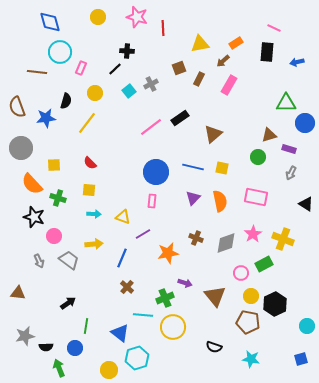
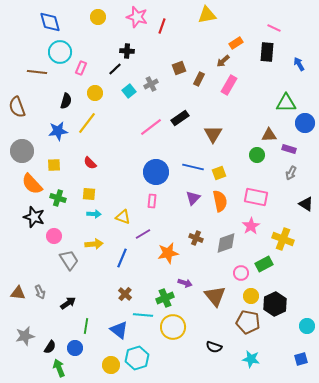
red line at (163, 28): moved 1 px left, 2 px up; rotated 21 degrees clockwise
yellow triangle at (200, 44): moved 7 px right, 29 px up
blue arrow at (297, 62): moved 2 px right, 2 px down; rotated 72 degrees clockwise
blue star at (46, 118): moved 12 px right, 13 px down
brown triangle at (213, 134): rotated 18 degrees counterclockwise
brown triangle at (269, 135): rotated 14 degrees clockwise
gray circle at (21, 148): moved 1 px right, 3 px down
green circle at (258, 157): moved 1 px left, 2 px up
yellow square at (222, 168): moved 3 px left, 5 px down; rotated 32 degrees counterclockwise
yellow square at (89, 190): moved 4 px down
pink star at (253, 234): moved 2 px left, 8 px up
gray trapezoid at (69, 260): rotated 20 degrees clockwise
gray arrow at (39, 261): moved 1 px right, 31 px down
brown cross at (127, 287): moved 2 px left, 7 px down
blue triangle at (120, 333): moved 1 px left, 3 px up
black semicircle at (46, 347): moved 4 px right; rotated 56 degrees counterclockwise
yellow circle at (109, 370): moved 2 px right, 5 px up
